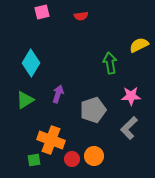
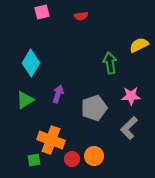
gray pentagon: moved 1 px right, 2 px up
